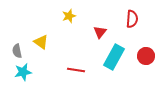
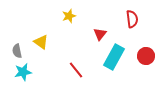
red semicircle: rotated 12 degrees counterclockwise
red triangle: moved 2 px down
red line: rotated 42 degrees clockwise
